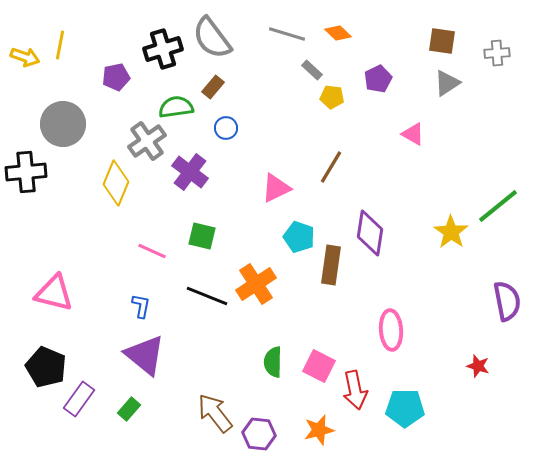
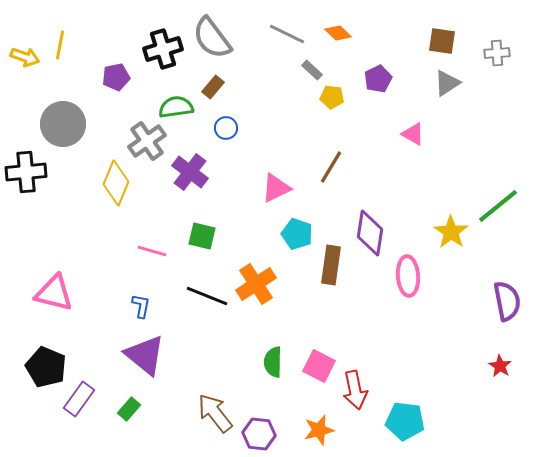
gray line at (287, 34): rotated 9 degrees clockwise
cyan pentagon at (299, 237): moved 2 px left, 3 px up
pink line at (152, 251): rotated 8 degrees counterclockwise
pink ellipse at (391, 330): moved 17 px right, 54 px up
red star at (478, 366): moved 22 px right; rotated 15 degrees clockwise
cyan pentagon at (405, 408): moved 13 px down; rotated 6 degrees clockwise
